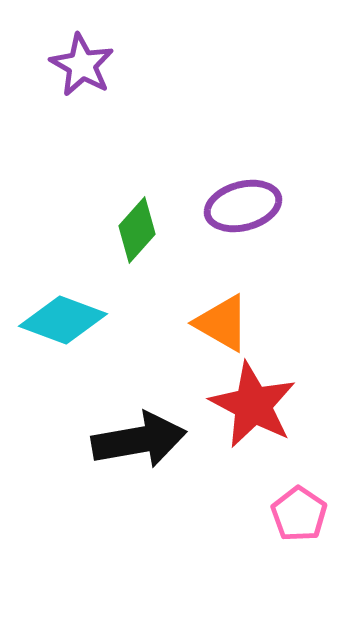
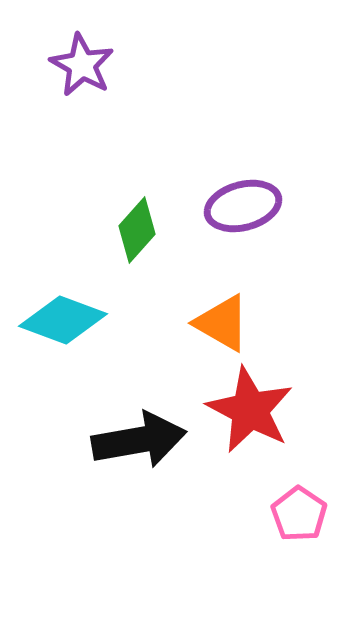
red star: moved 3 px left, 5 px down
